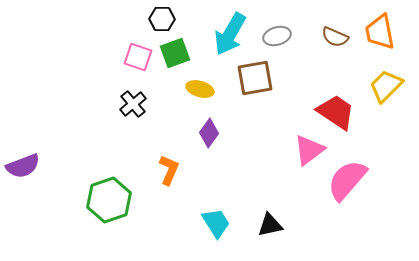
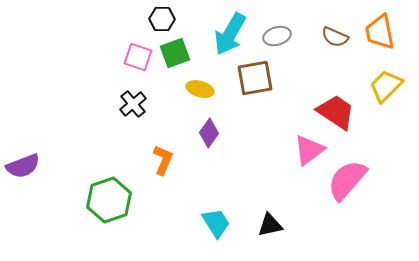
orange L-shape: moved 6 px left, 10 px up
